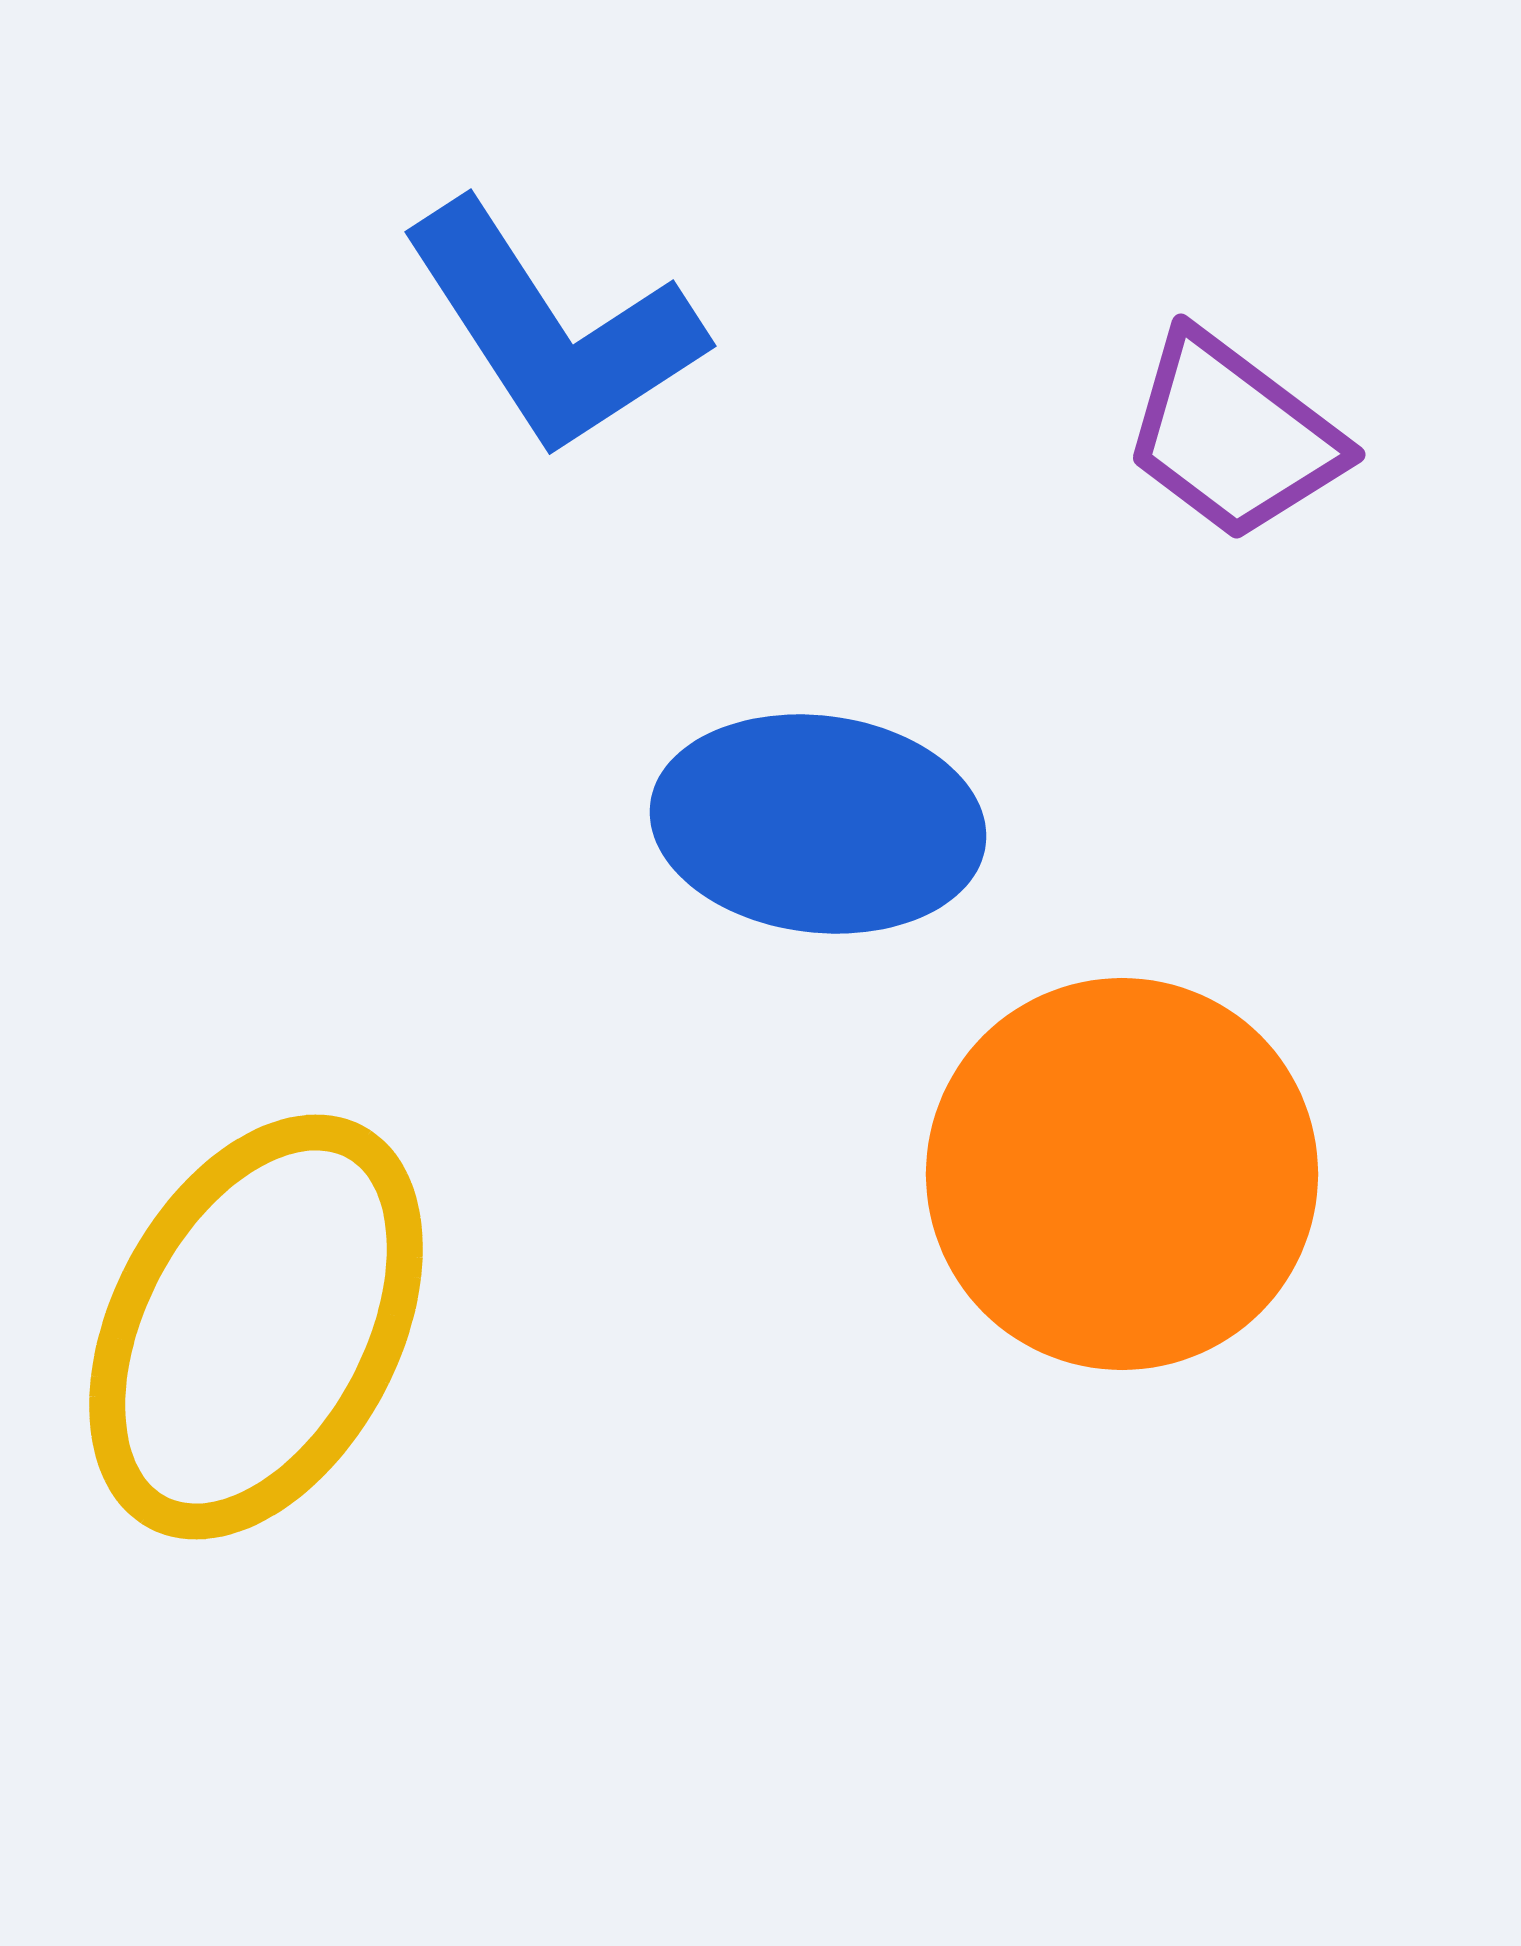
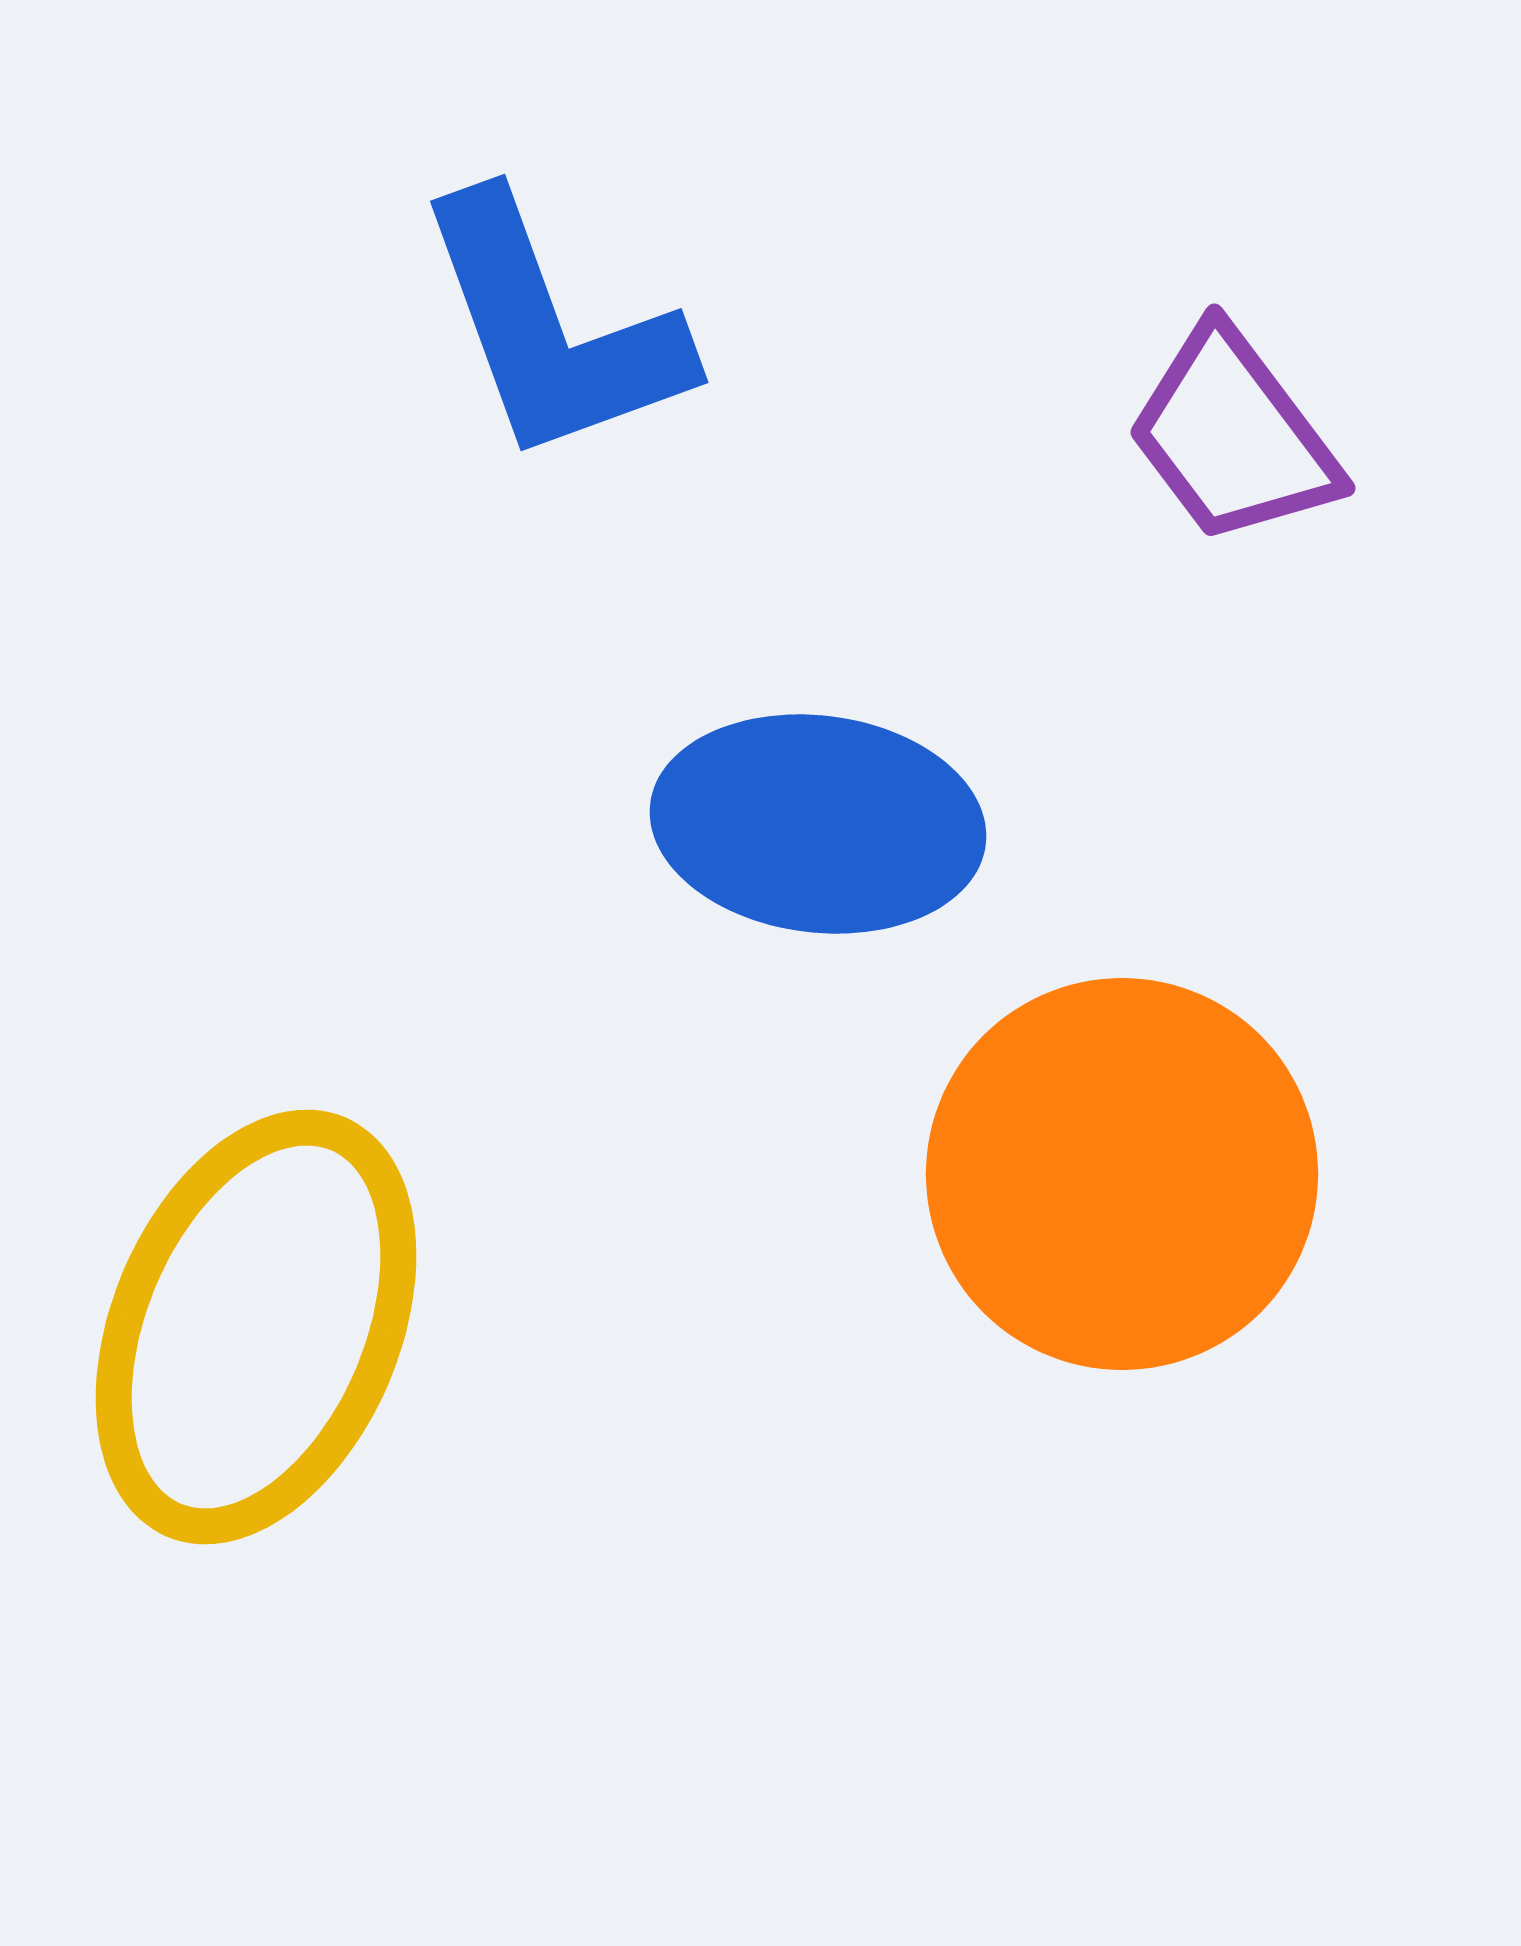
blue L-shape: rotated 13 degrees clockwise
purple trapezoid: rotated 16 degrees clockwise
yellow ellipse: rotated 5 degrees counterclockwise
